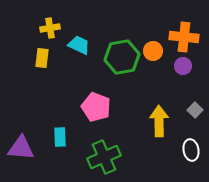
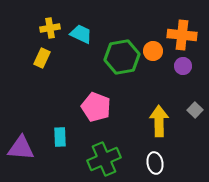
orange cross: moved 2 px left, 2 px up
cyan trapezoid: moved 2 px right, 11 px up
yellow rectangle: rotated 18 degrees clockwise
white ellipse: moved 36 px left, 13 px down
green cross: moved 2 px down
